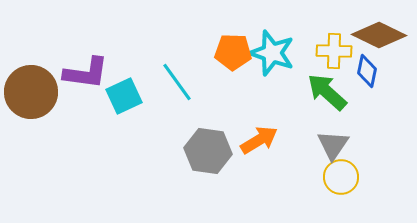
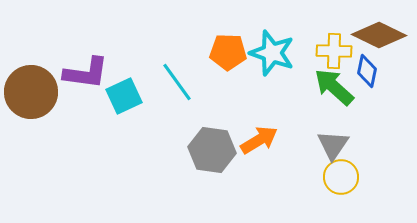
orange pentagon: moved 5 px left
green arrow: moved 7 px right, 5 px up
gray hexagon: moved 4 px right, 1 px up
